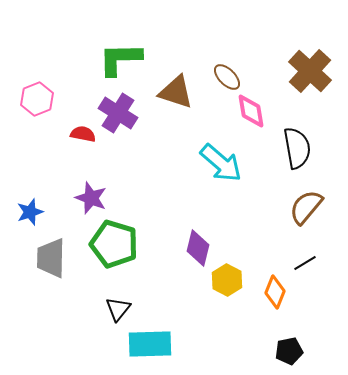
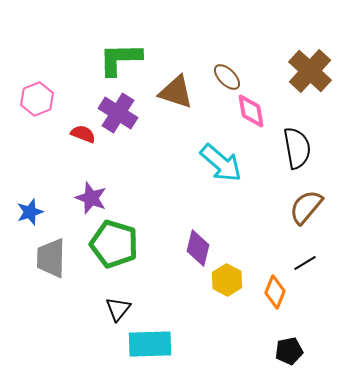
red semicircle: rotated 10 degrees clockwise
